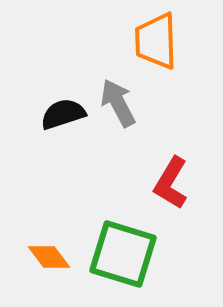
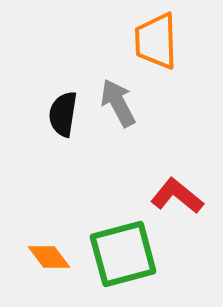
black semicircle: rotated 63 degrees counterclockwise
red L-shape: moved 6 px right, 13 px down; rotated 98 degrees clockwise
green square: rotated 32 degrees counterclockwise
